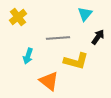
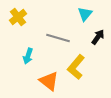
gray line: rotated 20 degrees clockwise
yellow L-shape: moved 6 px down; rotated 115 degrees clockwise
